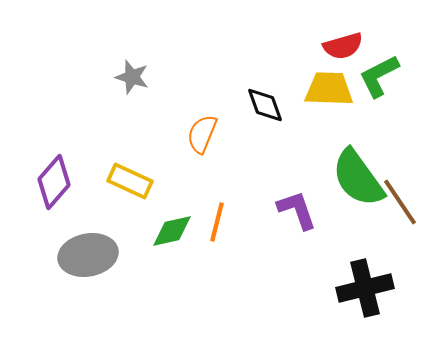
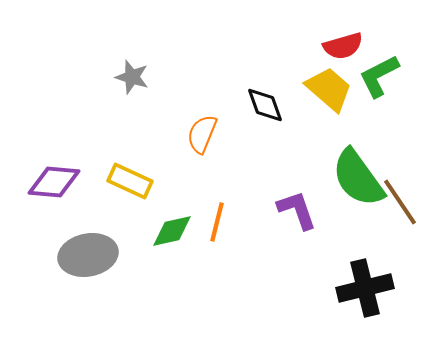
yellow trapezoid: rotated 39 degrees clockwise
purple diamond: rotated 54 degrees clockwise
